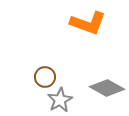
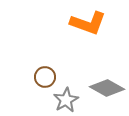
gray star: moved 6 px right
